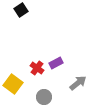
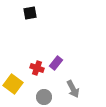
black square: moved 9 px right, 3 px down; rotated 24 degrees clockwise
purple rectangle: rotated 24 degrees counterclockwise
red cross: rotated 16 degrees counterclockwise
gray arrow: moved 5 px left, 6 px down; rotated 102 degrees clockwise
